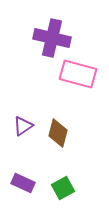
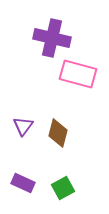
purple triangle: rotated 20 degrees counterclockwise
